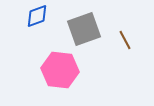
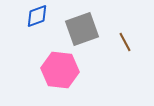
gray square: moved 2 px left
brown line: moved 2 px down
